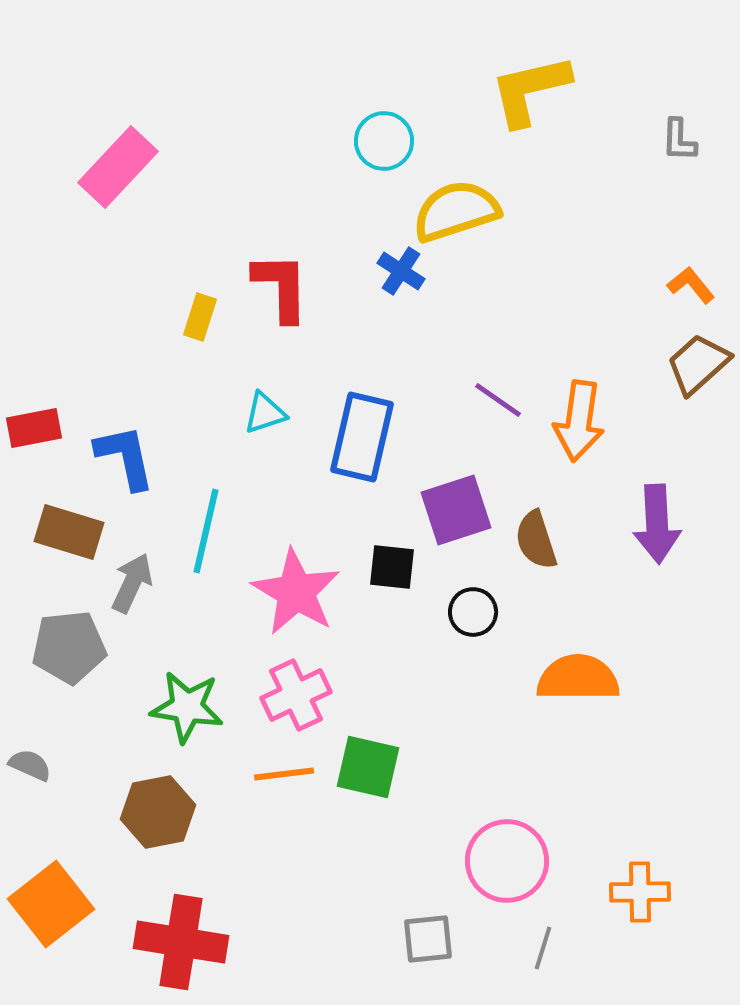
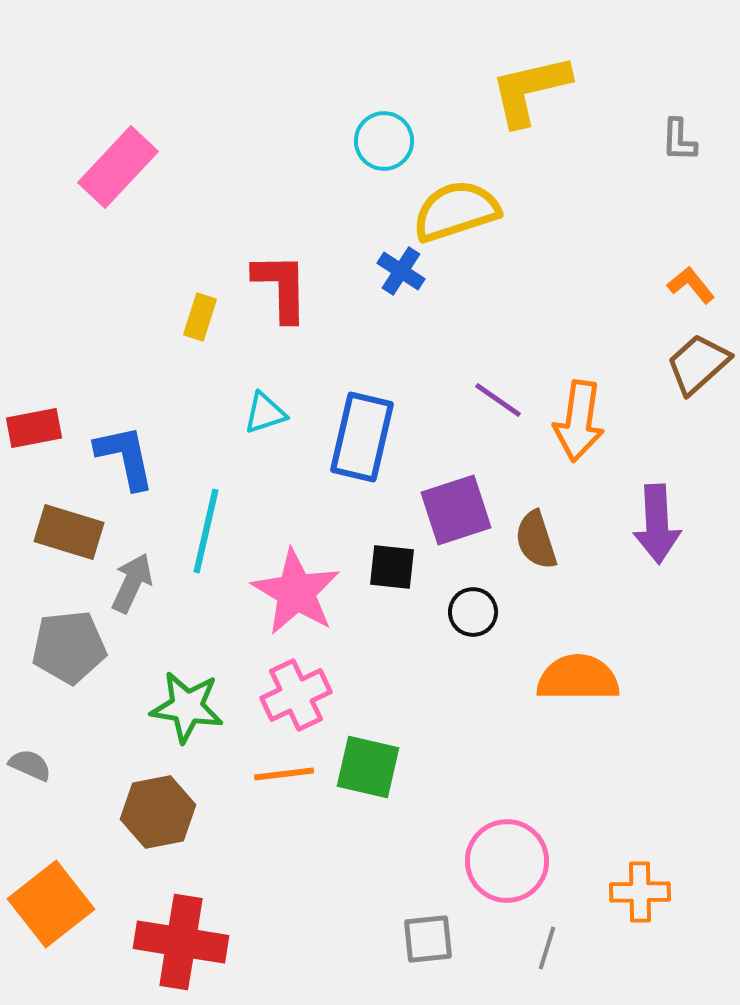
gray line: moved 4 px right
